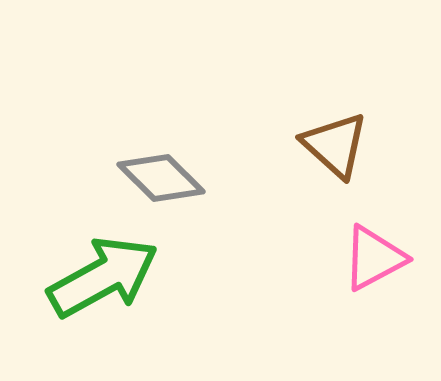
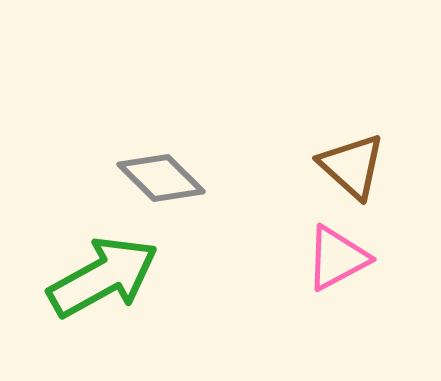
brown triangle: moved 17 px right, 21 px down
pink triangle: moved 37 px left
